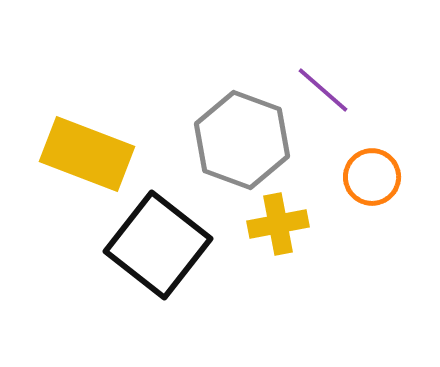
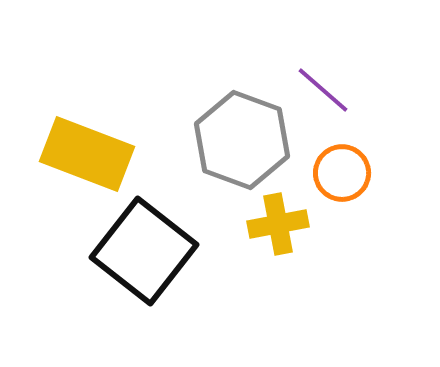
orange circle: moved 30 px left, 4 px up
black square: moved 14 px left, 6 px down
